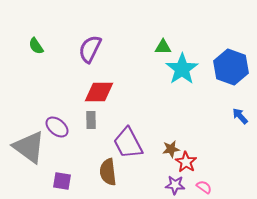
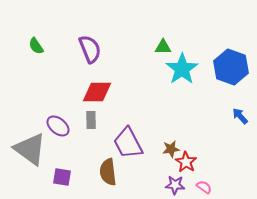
purple semicircle: rotated 132 degrees clockwise
red diamond: moved 2 px left
purple ellipse: moved 1 px right, 1 px up
gray triangle: moved 1 px right, 2 px down
purple square: moved 4 px up
